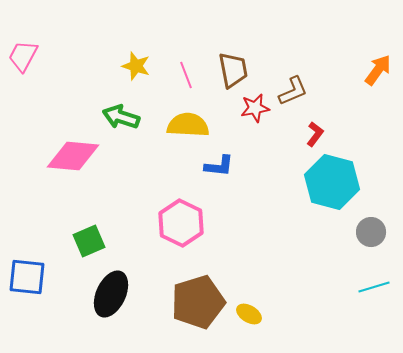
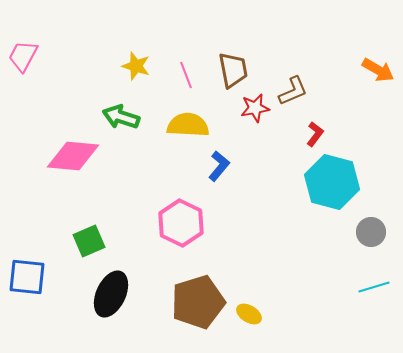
orange arrow: rotated 84 degrees clockwise
blue L-shape: rotated 56 degrees counterclockwise
